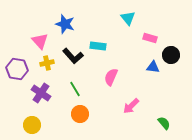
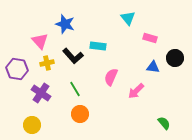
black circle: moved 4 px right, 3 px down
pink arrow: moved 5 px right, 15 px up
